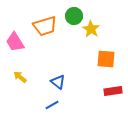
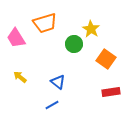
green circle: moved 28 px down
orange trapezoid: moved 3 px up
pink trapezoid: moved 1 px right, 4 px up
orange square: rotated 30 degrees clockwise
red rectangle: moved 2 px left, 1 px down
